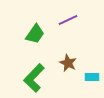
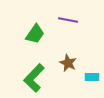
purple line: rotated 36 degrees clockwise
